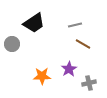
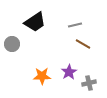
black trapezoid: moved 1 px right, 1 px up
purple star: moved 3 px down
